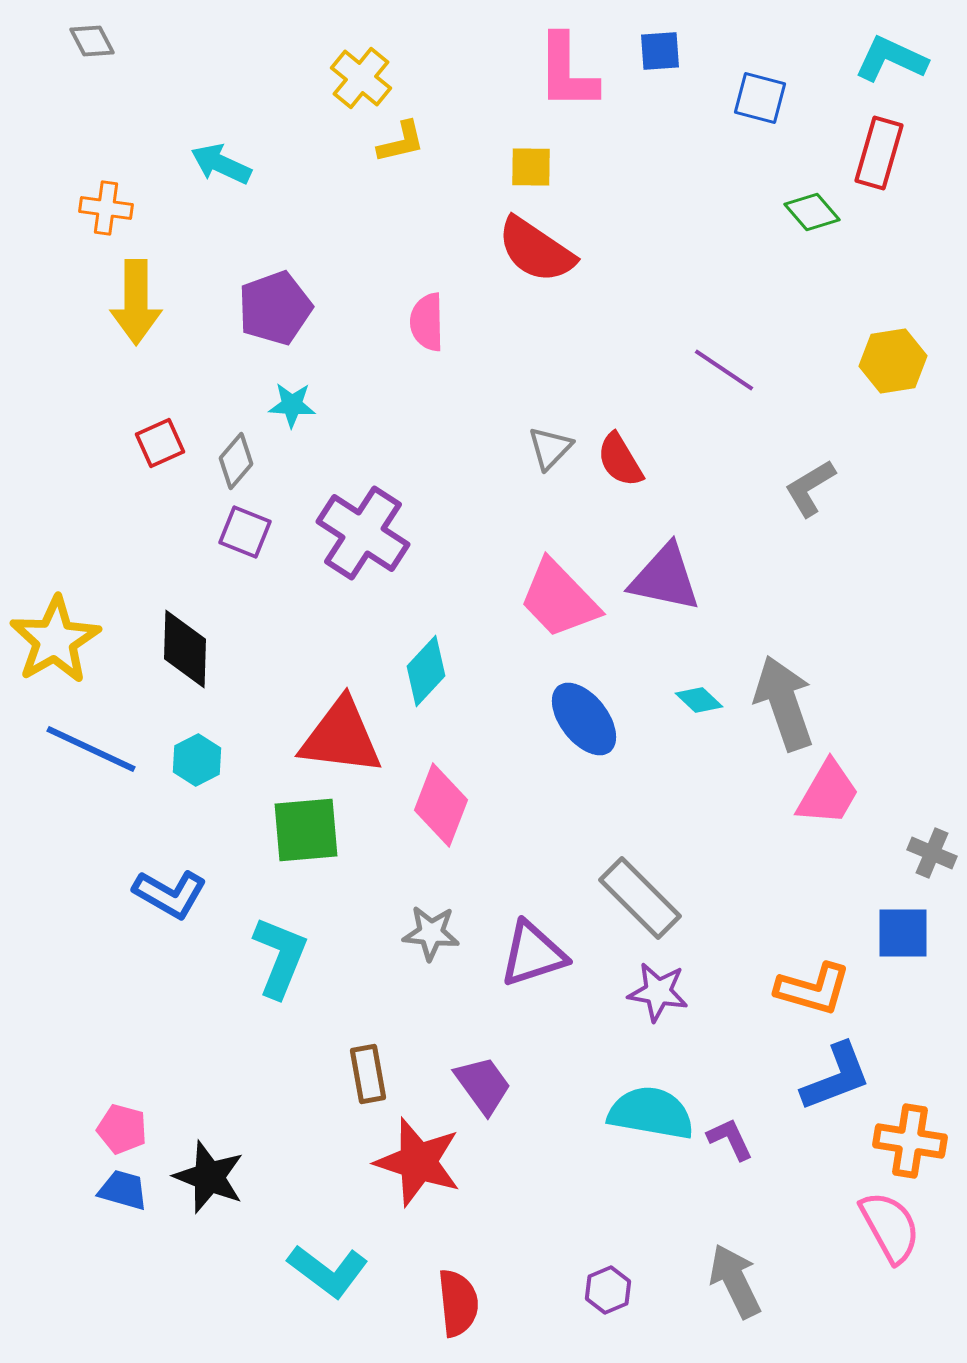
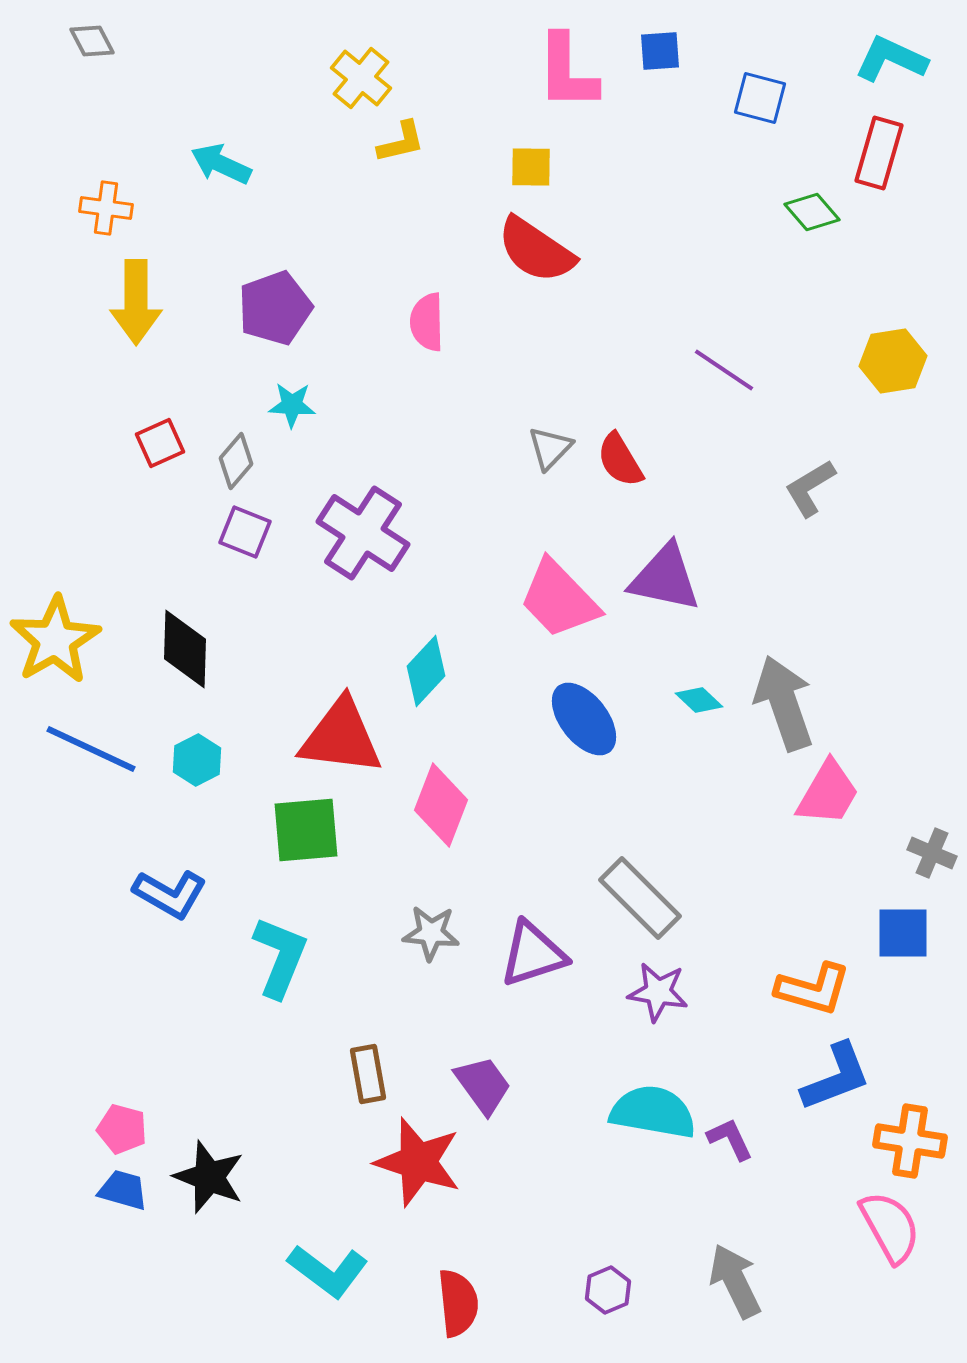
cyan semicircle at (651, 1113): moved 2 px right, 1 px up
